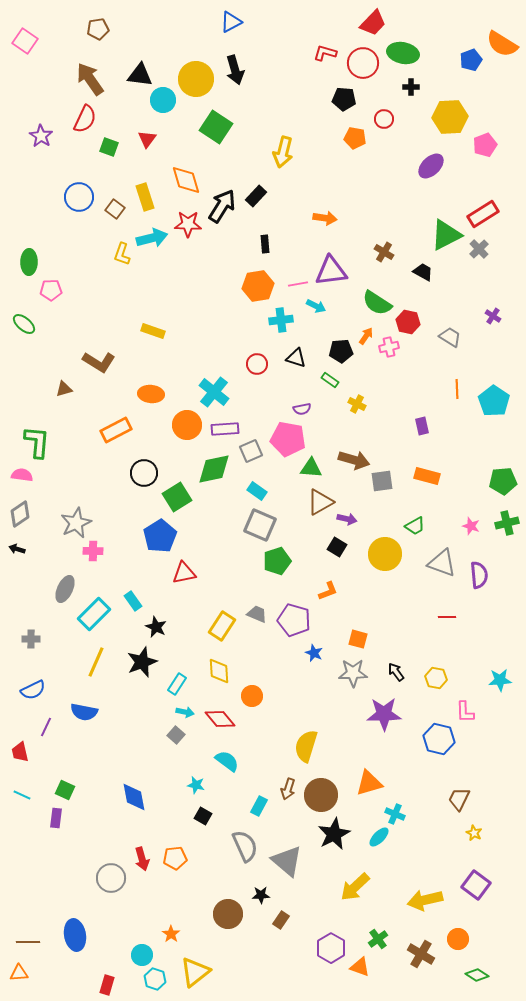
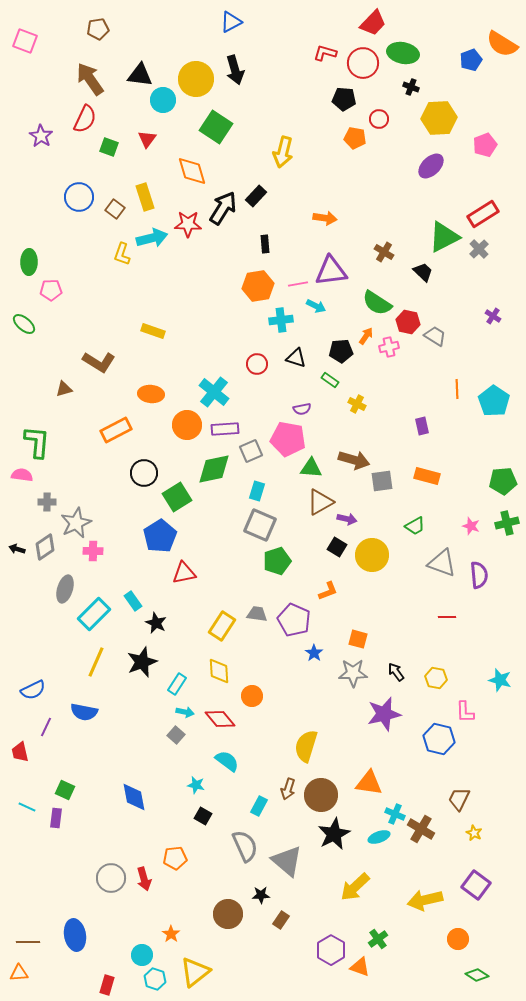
pink square at (25, 41): rotated 15 degrees counterclockwise
black cross at (411, 87): rotated 21 degrees clockwise
yellow hexagon at (450, 117): moved 11 px left, 1 px down
red circle at (384, 119): moved 5 px left
orange diamond at (186, 180): moved 6 px right, 9 px up
black arrow at (222, 206): moved 1 px right, 2 px down
green triangle at (446, 235): moved 2 px left, 2 px down
black trapezoid at (423, 272): rotated 15 degrees clockwise
gray trapezoid at (450, 337): moved 15 px left, 1 px up
cyan rectangle at (257, 491): rotated 72 degrees clockwise
gray diamond at (20, 514): moved 25 px right, 33 px down
yellow circle at (385, 554): moved 13 px left, 1 px down
gray ellipse at (65, 589): rotated 8 degrees counterclockwise
gray trapezoid at (257, 614): rotated 15 degrees counterclockwise
purple pentagon at (294, 620): rotated 8 degrees clockwise
black star at (156, 627): moved 4 px up
gray cross at (31, 639): moved 16 px right, 137 px up
blue star at (314, 653): rotated 12 degrees clockwise
cyan star at (500, 680): rotated 20 degrees clockwise
purple star at (384, 714): rotated 12 degrees counterclockwise
orange triangle at (369, 783): rotated 24 degrees clockwise
cyan line at (22, 795): moved 5 px right, 12 px down
cyan ellipse at (379, 837): rotated 25 degrees clockwise
red arrow at (142, 859): moved 2 px right, 20 px down
purple hexagon at (331, 948): moved 2 px down
brown cross at (421, 954): moved 125 px up
